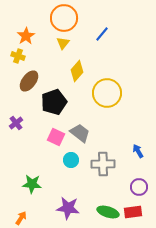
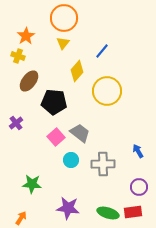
blue line: moved 17 px down
yellow circle: moved 2 px up
black pentagon: rotated 25 degrees clockwise
pink square: rotated 24 degrees clockwise
green ellipse: moved 1 px down
